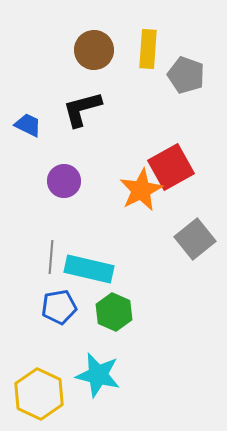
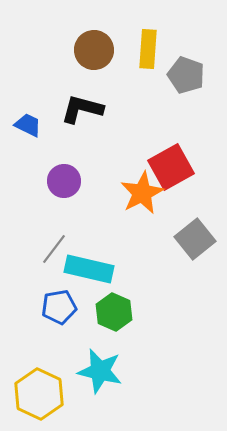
black L-shape: rotated 30 degrees clockwise
orange star: moved 1 px right, 3 px down
gray line: moved 3 px right, 8 px up; rotated 32 degrees clockwise
cyan star: moved 2 px right, 4 px up
